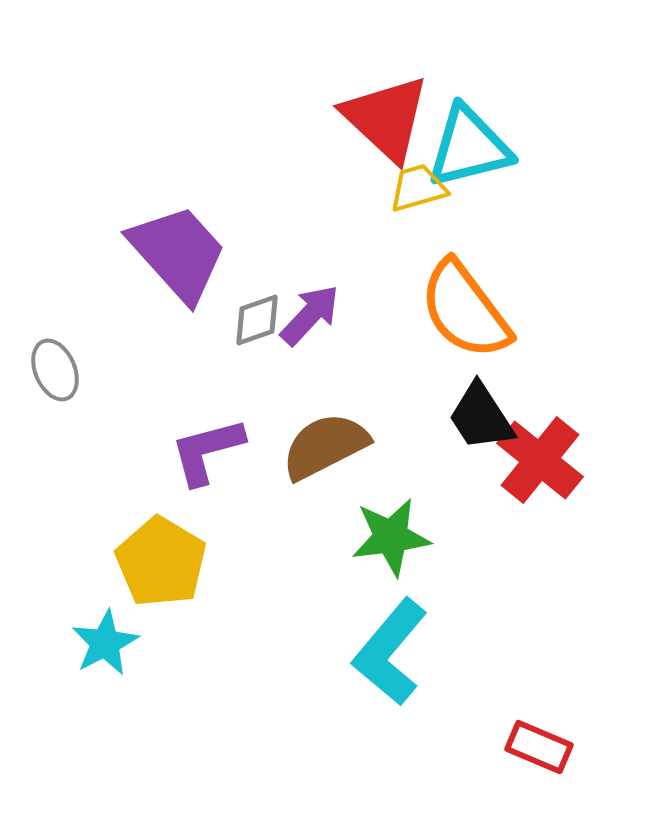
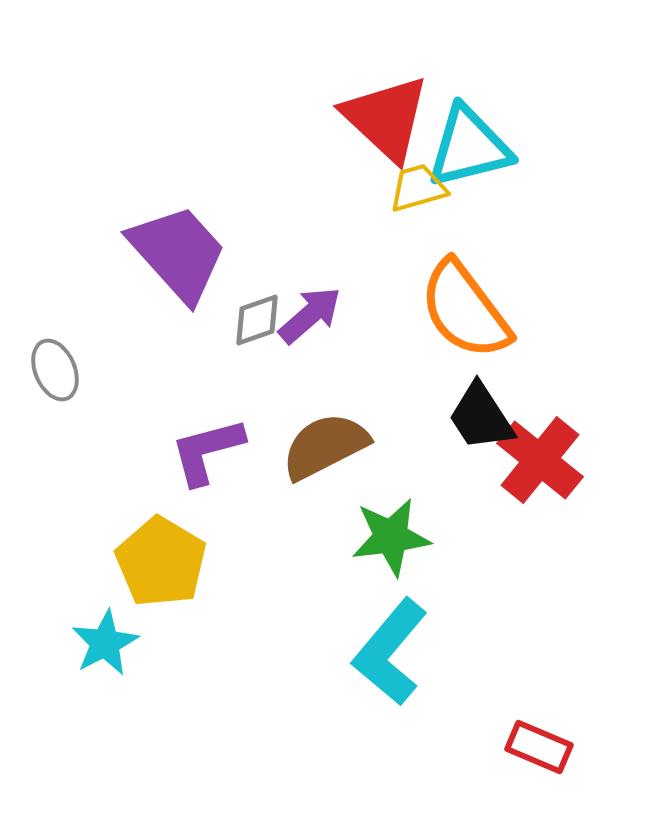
purple arrow: rotated 6 degrees clockwise
